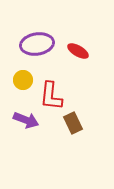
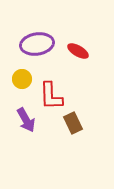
yellow circle: moved 1 px left, 1 px up
red L-shape: rotated 8 degrees counterclockwise
purple arrow: rotated 40 degrees clockwise
